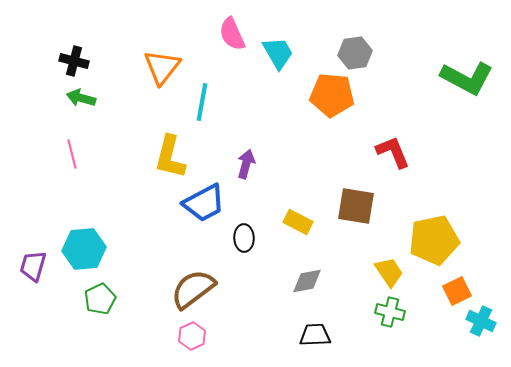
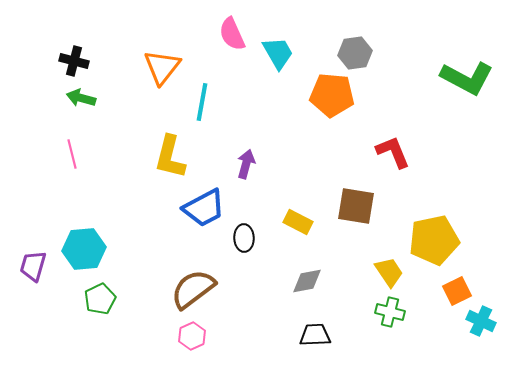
blue trapezoid: moved 5 px down
